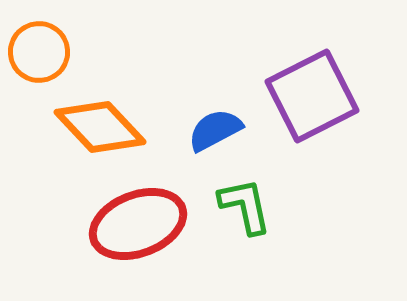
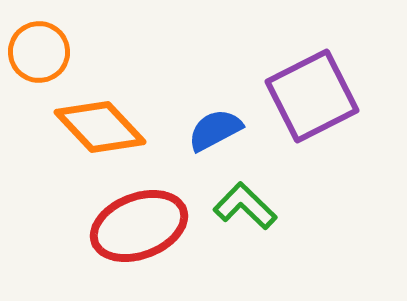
green L-shape: rotated 34 degrees counterclockwise
red ellipse: moved 1 px right, 2 px down
